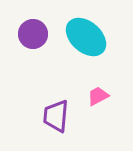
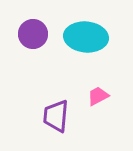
cyan ellipse: rotated 36 degrees counterclockwise
